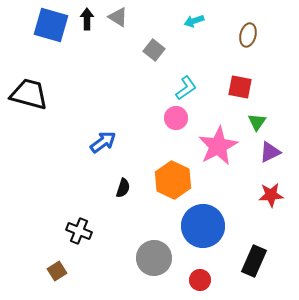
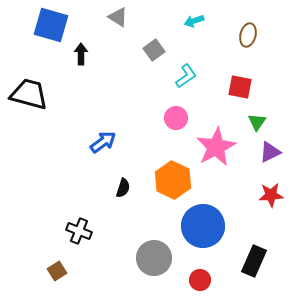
black arrow: moved 6 px left, 35 px down
gray square: rotated 15 degrees clockwise
cyan L-shape: moved 12 px up
pink star: moved 2 px left, 1 px down
